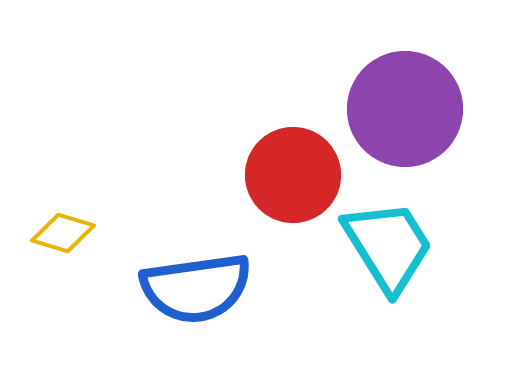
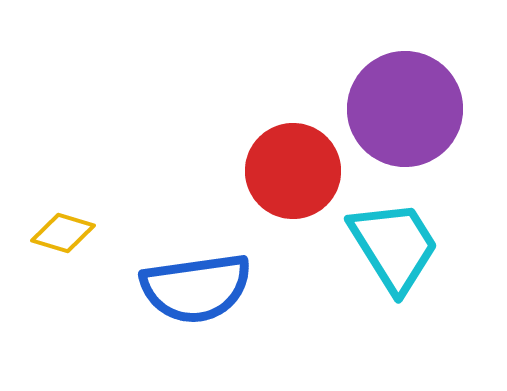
red circle: moved 4 px up
cyan trapezoid: moved 6 px right
